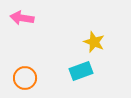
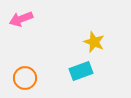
pink arrow: moved 1 px left, 1 px down; rotated 30 degrees counterclockwise
